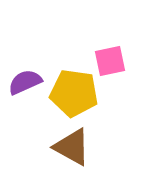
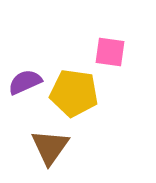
pink square: moved 9 px up; rotated 20 degrees clockwise
brown triangle: moved 22 px left; rotated 36 degrees clockwise
